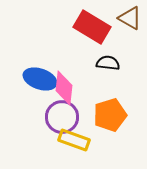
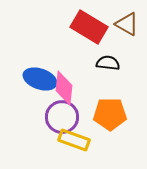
brown triangle: moved 3 px left, 6 px down
red rectangle: moved 3 px left
orange pentagon: moved 1 px up; rotated 16 degrees clockwise
